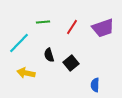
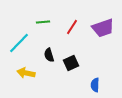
black square: rotated 14 degrees clockwise
